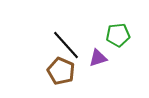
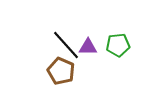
green pentagon: moved 10 px down
purple triangle: moved 10 px left, 11 px up; rotated 18 degrees clockwise
